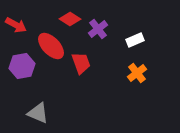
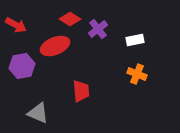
white rectangle: rotated 12 degrees clockwise
red ellipse: moved 4 px right; rotated 68 degrees counterclockwise
red trapezoid: moved 28 px down; rotated 15 degrees clockwise
orange cross: moved 1 px down; rotated 30 degrees counterclockwise
